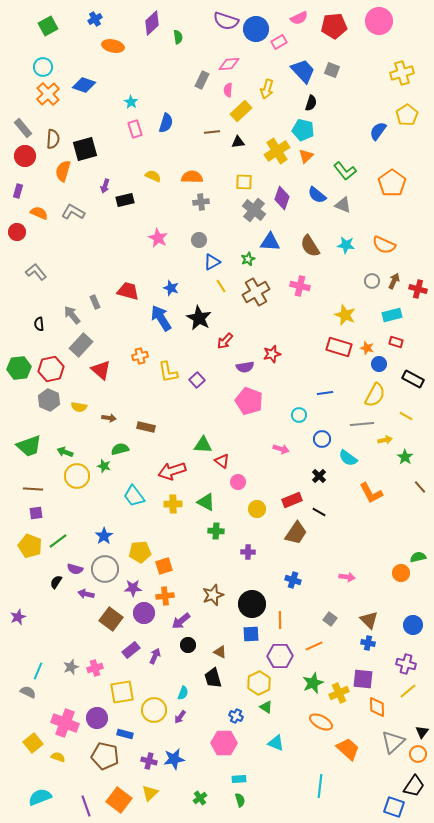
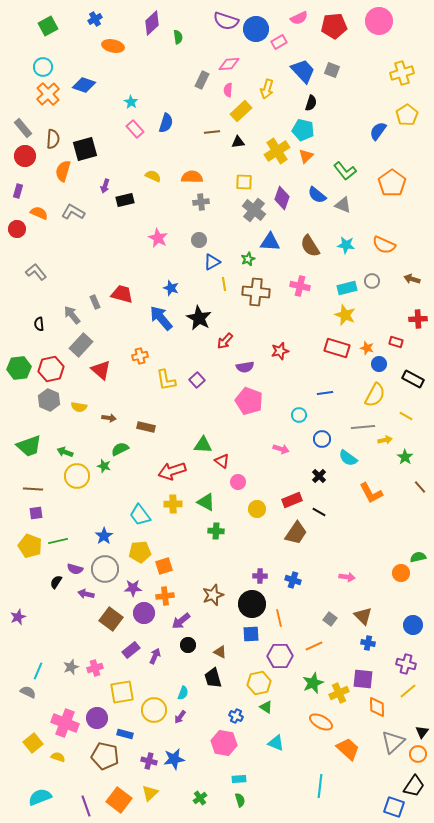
pink rectangle at (135, 129): rotated 24 degrees counterclockwise
red circle at (17, 232): moved 3 px up
brown arrow at (394, 281): moved 18 px right, 2 px up; rotated 98 degrees counterclockwise
yellow line at (221, 286): moved 3 px right, 2 px up; rotated 24 degrees clockwise
red cross at (418, 289): moved 30 px down; rotated 18 degrees counterclockwise
red trapezoid at (128, 291): moved 6 px left, 3 px down
brown cross at (256, 292): rotated 36 degrees clockwise
cyan rectangle at (392, 315): moved 45 px left, 27 px up
blue arrow at (161, 318): rotated 8 degrees counterclockwise
red rectangle at (339, 347): moved 2 px left, 1 px down
red star at (272, 354): moved 8 px right, 3 px up
yellow L-shape at (168, 372): moved 2 px left, 8 px down
gray line at (362, 424): moved 1 px right, 3 px down
green semicircle at (120, 449): rotated 12 degrees counterclockwise
cyan trapezoid at (134, 496): moved 6 px right, 19 px down
green line at (58, 541): rotated 24 degrees clockwise
purple cross at (248, 552): moved 12 px right, 24 px down
orange line at (280, 620): moved 1 px left, 2 px up; rotated 12 degrees counterclockwise
brown triangle at (369, 620): moved 6 px left, 4 px up
yellow hexagon at (259, 683): rotated 15 degrees clockwise
pink hexagon at (224, 743): rotated 10 degrees clockwise
